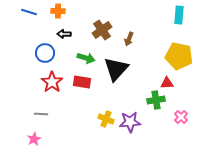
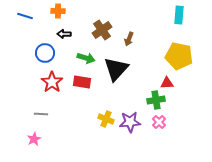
blue line: moved 4 px left, 4 px down
pink cross: moved 22 px left, 5 px down
